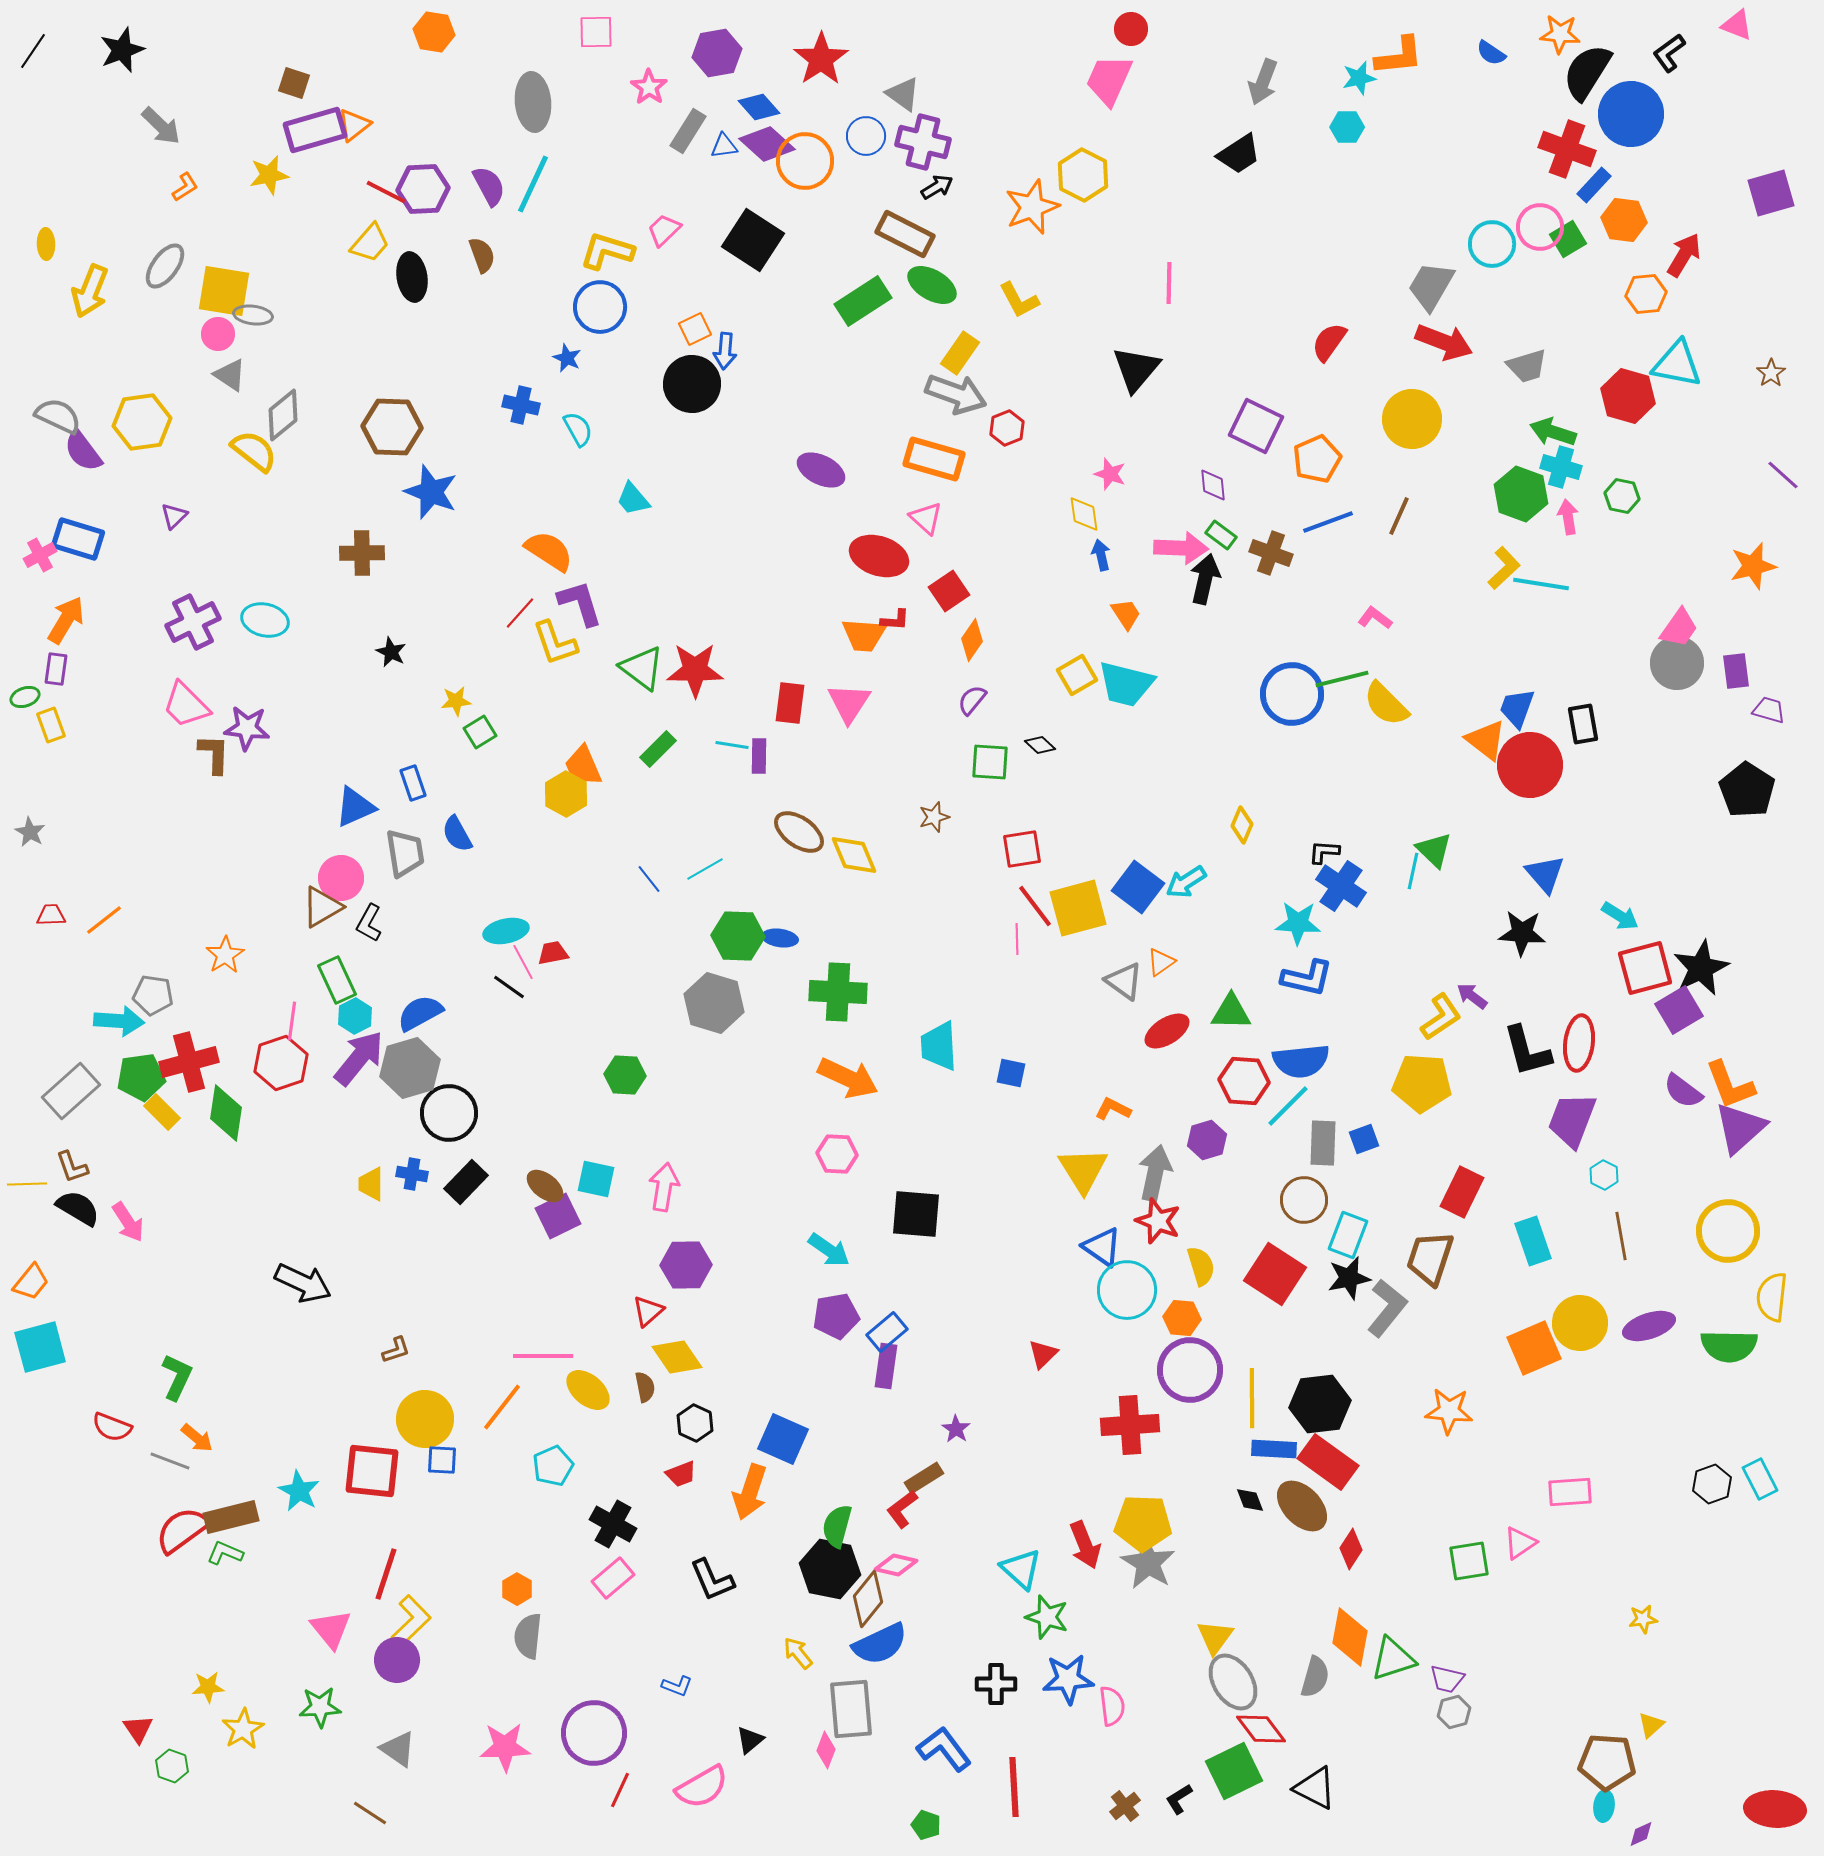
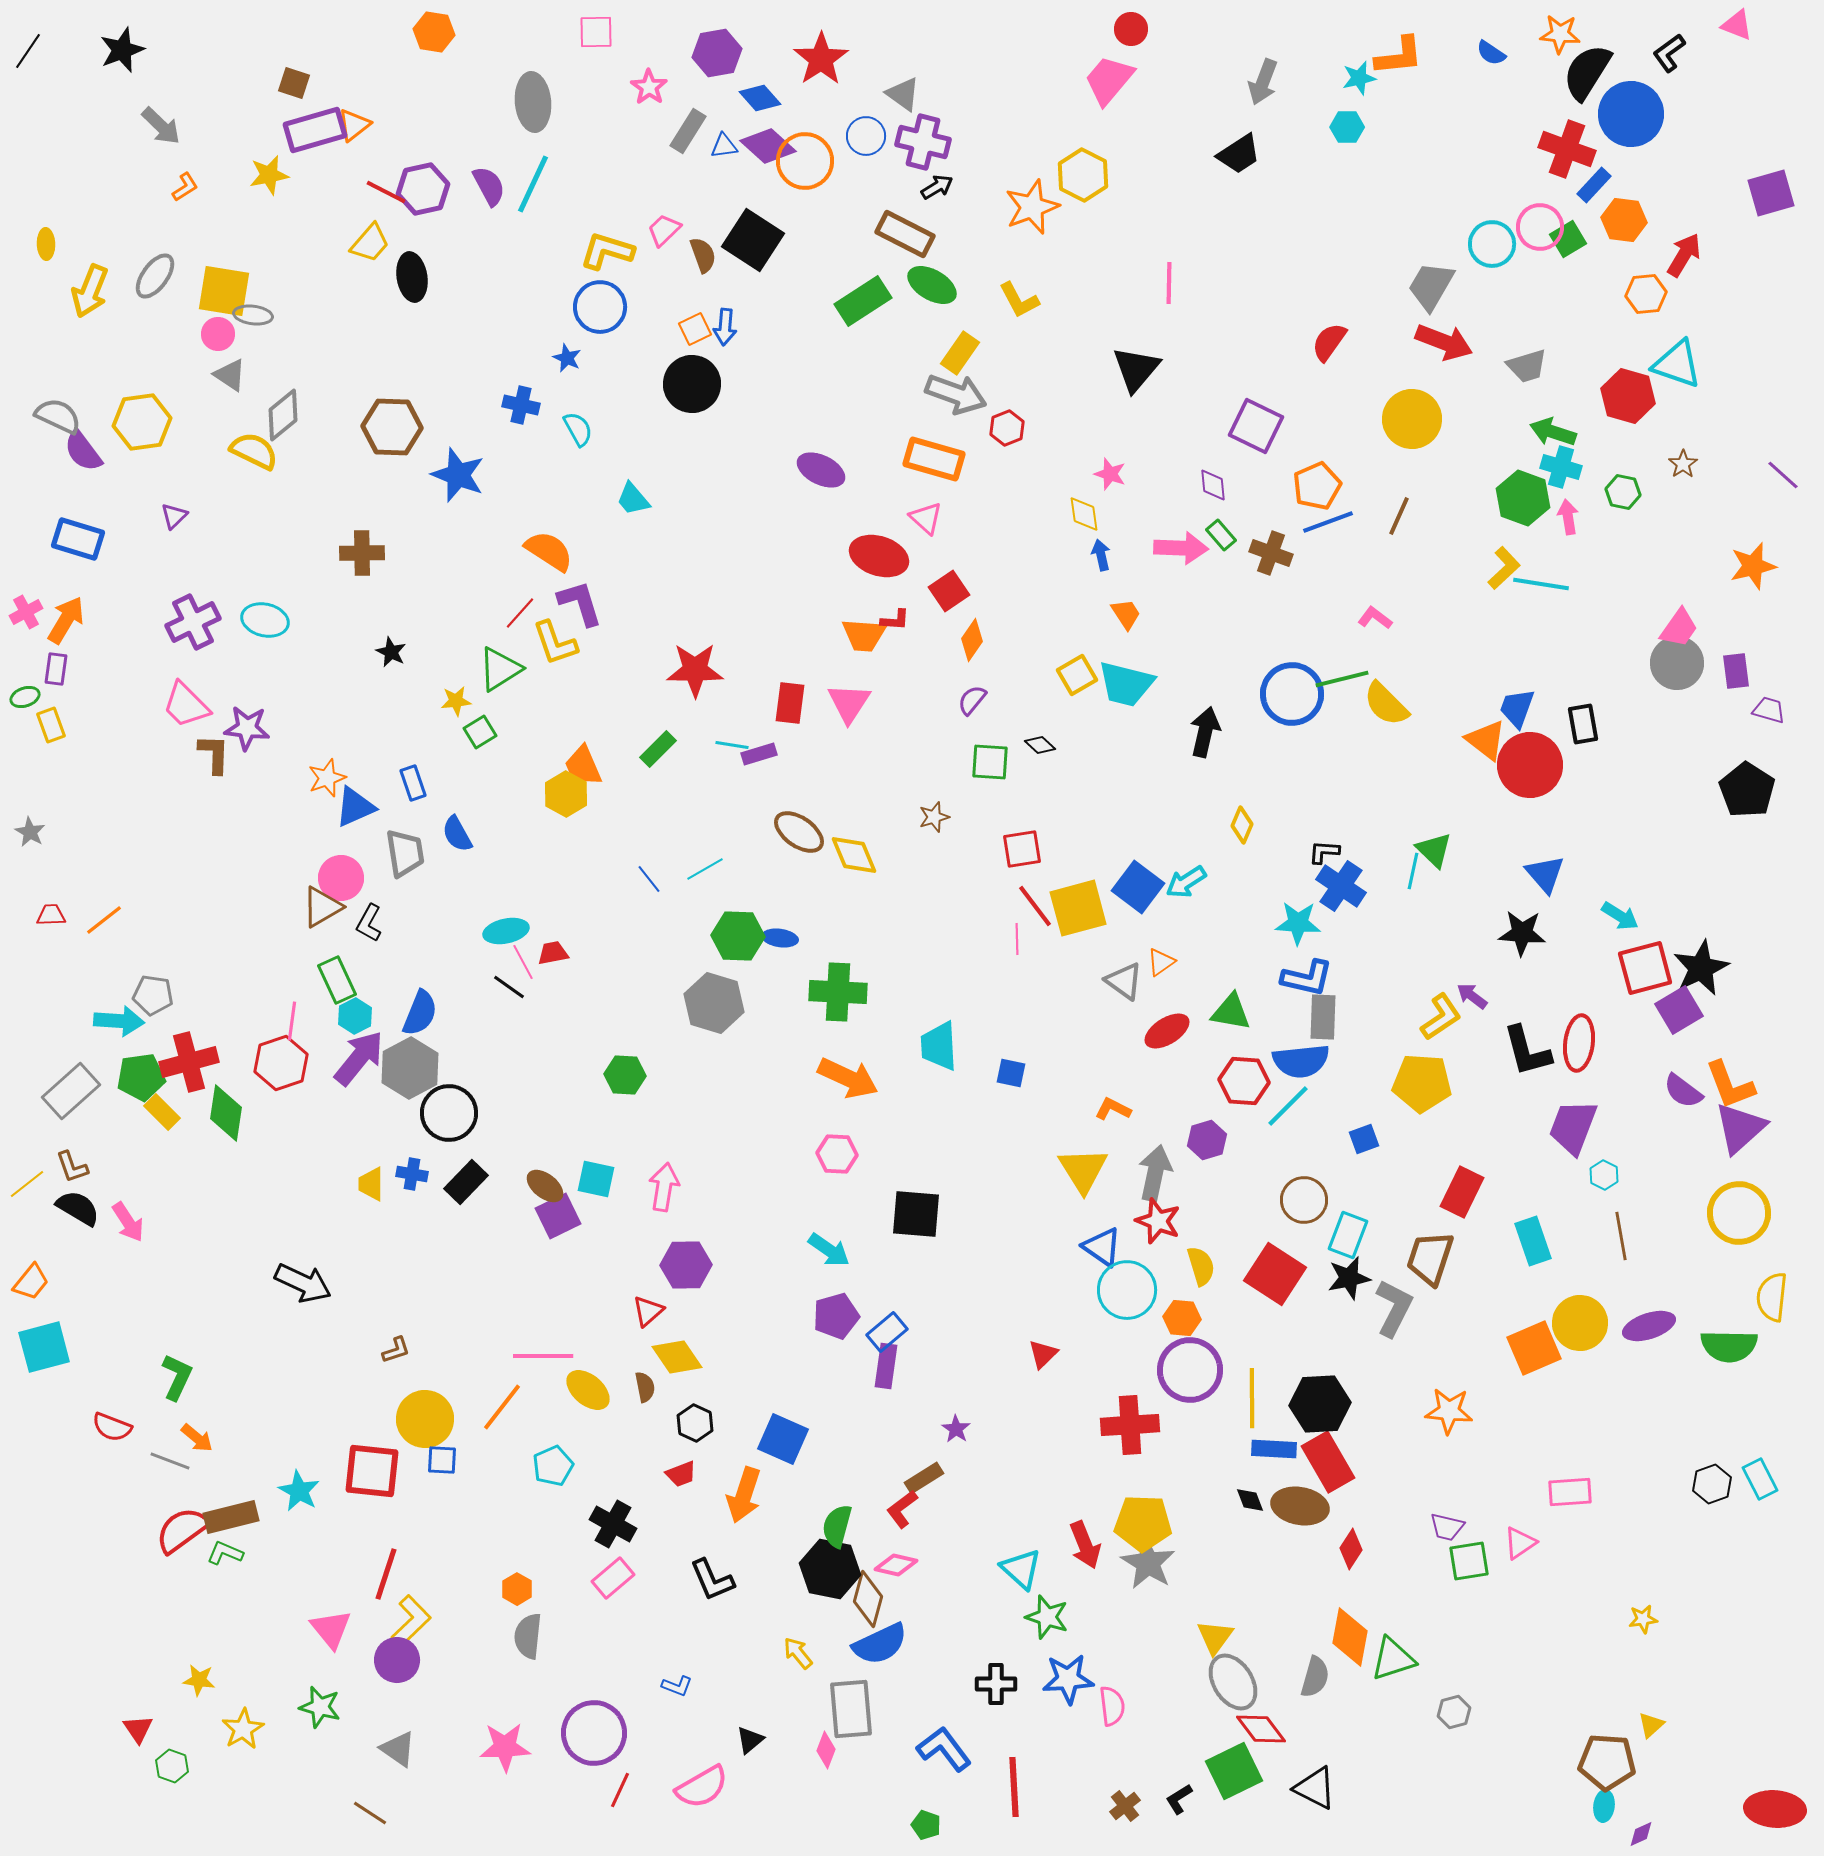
black line at (33, 51): moved 5 px left
pink trapezoid at (1109, 80): rotated 16 degrees clockwise
blue diamond at (759, 107): moved 1 px right, 9 px up
purple diamond at (767, 144): moved 1 px right, 2 px down
purple hexagon at (423, 189): rotated 9 degrees counterclockwise
brown semicircle at (482, 255): moved 221 px right
gray ellipse at (165, 266): moved 10 px left, 10 px down
blue arrow at (725, 351): moved 24 px up
cyan triangle at (1677, 364): rotated 8 degrees clockwise
brown star at (1771, 373): moved 88 px left, 91 px down
yellow semicircle at (254, 451): rotated 12 degrees counterclockwise
orange pentagon at (1317, 459): moved 27 px down
blue star at (431, 492): moved 27 px right, 17 px up
green hexagon at (1521, 494): moved 2 px right, 4 px down
green hexagon at (1622, 496): moved 1 px right, 4 px up
green rectangle at (1221, 535): rotated 12 degrees clockwise
pink cross at (40, 555): moved 14 px left, 57 px down
black arrow at (1205, 579): moved 153 px down
green triangle at (642, 668): moved 142 px left, 1 px down; rotated 51 degrees clockwise
purple rectangle at (759, 756): moved 2 px up; rotated 72 degrees clockwise
orange star at (225, 955): moved 102 px right, 177 px up; rotated 12 degrees clockwise
green triangle at (1231, 1012): rotated 9 degrees clockwise
blue semicircle at (420, 1013): rotated 141 degrees clockwise
gray hexagon at (410, 1068): rotated 12 degrees counterclockwise
purple trapezoid at (1572, 1120): moved 1 px right, 7 px down
gray rectangle at (1323, 1143): moved 126 px up
yellow line at (27, 1184): rotated 36 degrees counterclockwise
yellow circle at (1728, 1231): moved 11 px right, 18 px up
gray L-shape at (1387, 1308): moved 7 px right; rotated 12 degrees counterclockwise
purple pentagon at (836, 1316): rotated 6 degrees counterclockwise
cyan square at (40, 1347): moved 4 px right
black hexagon at (1320, 1404): rotated 4 degrees clockwise
red rectangle at (1328, 1462): rotated 24 degrees clockwise
orange arrow at (750, 1492): moved 6 px left, 3 px down
brown ellipse at (1302, 1506): moved 2 px left; rotated 36 degrees counterclockwise
brown diamond at (868, 1599): rotated 24 degrees counterclockwise
purple trapezoid at (1447, 1679): moved 152 px up
yellow star at (208, 1687): moved 9 px left, 7 px up; rotated 12 degrees clockwise
green star at (320, 1707): rotated 18 degrees clockwise
